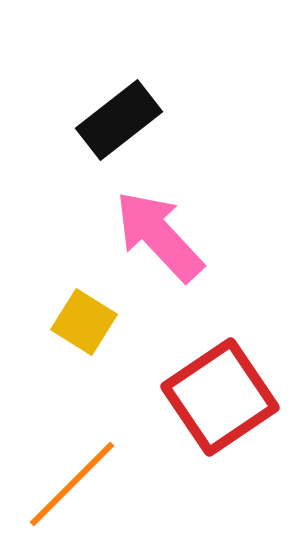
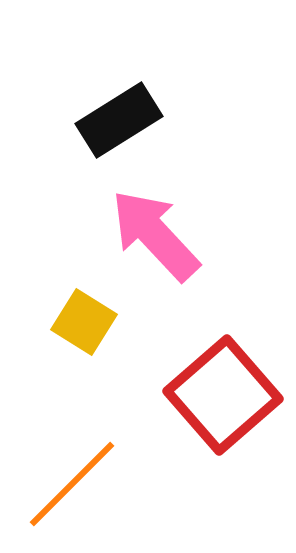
black rectangle: rotated 6 degrees clockwise
pink arrow: moved 4 px left, 1 px up
red square: moved 3 px right, 2 px up; rotated 7 degrees counterclockwise
